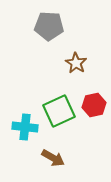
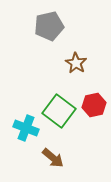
gray pentagon: rotated 16 degrees counterclockwise
green square: rotated 28 degrees counterclockwise
cyan cross: moved 1 px right, 1 px down; rotated 15 degrees clockwise
brown arrow: rotated 10 degrees clockwise
